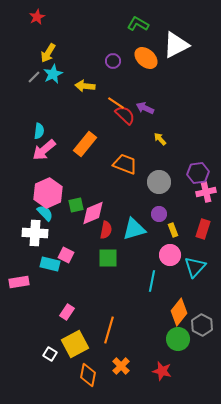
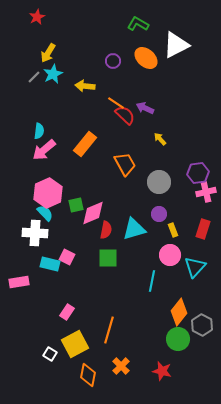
orange trapezoid at (125, 164): rotated 40 degrees clockwise
pink square at (66, 255): moved 1 px right, 2 px down
